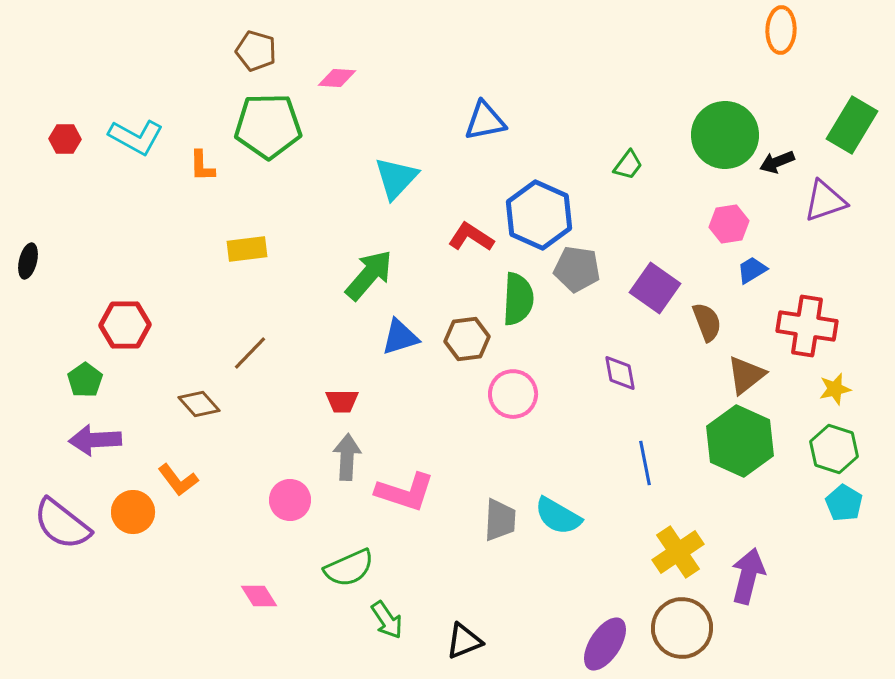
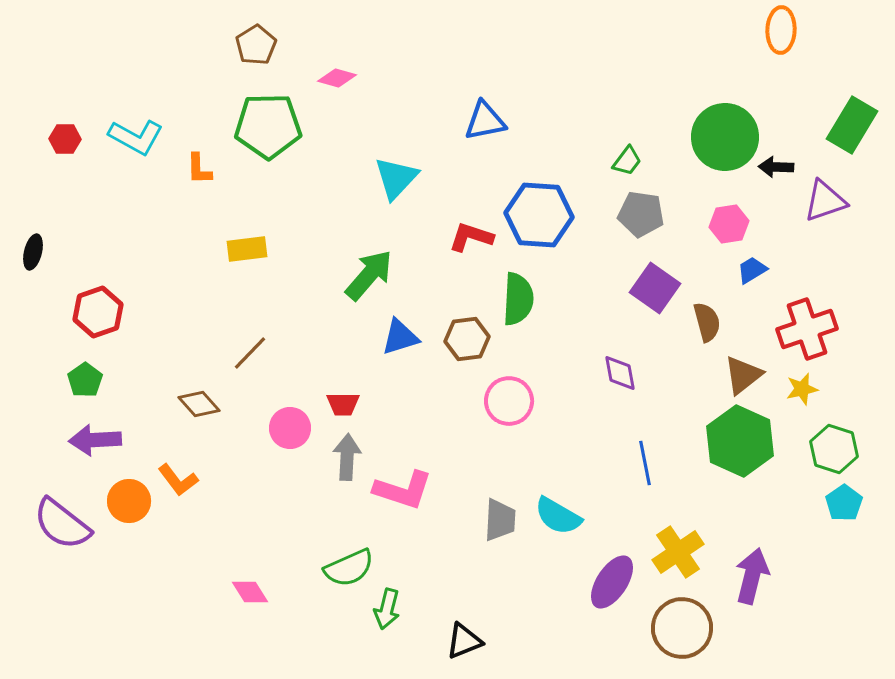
brown pentagon at (256, 51): moved 6 px up; rotated 24 degrees clockwise
pink diamond at (337, 78): rotated 12 degrees clockwise
green circle at (725, 135): moved 2 px down
black arrow at (777, 162): moved 1 px left, 5 px down; rotated 24 degrees clockwise
green trapezoid at (628, 165): moved 1 px left, 4 px up
orange L-shape at (202, 166): moved 3 px left, 3 px down
blue hexagon at (539, 215): rotated 20 degrees counterclockwise
red L-shape at (471, 237): rotated 15 degrees counterclockwise
black ellipse at (28, 261): moved 5 px right, 9 px up
gray pentagon at (577, 269): moved 64 px right, 55 px up
brown semicircle at (707, 322): rotated 6 degrees clockwise
red hexagon at (125, 325): moved 27 px left, 13 px up; rotated 18 degrees counterclockwise
red cross at (807, 326): moved 3 px down; rotated 28 degrees counterclockwise
brown triangle at (746, 375): moved 3 px left
yellow star at (835, 389): moved 33 px left
pink circle at (513, 394): moved 4 px left, 7 px down
red trapezoid at (342, 401): moved 1 px right, 3 px down
pink L-shape at (405, 492): moved 2 px left, 2 px up
pink circle at (290, 500): moved 72 px up
cyan pentagon at (844, 503): rotated 6 degrees clockwise
orange circle at (133, 512): moved 4 px left, 11 px up
purple arrow at (748, 576): moved 4 px right
pink diamond at (259, 596): moved 9 px left, 4 px up
green arrow at (387, 620): moved 11 px up; rotated 48 degrees clockwise
purple ellipse at (605, 644): moved 7 px right, 62 px up
